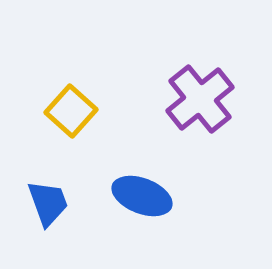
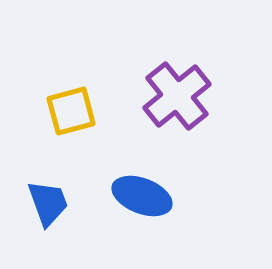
purple cross: moved 23 px left, 3 px up
yellow square: rotated 33 degrees clockwise
